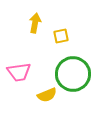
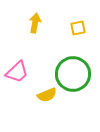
yellow square: moved 17 px right, 8 px up
pink trapezoid: moved 2 px left; rotated 35 degrees counterclockwise
